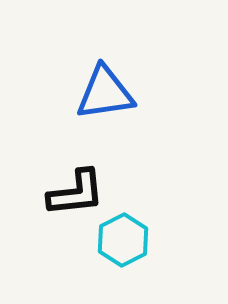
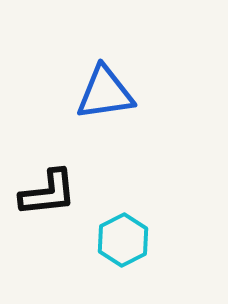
black L-shape: moved 28 px left
